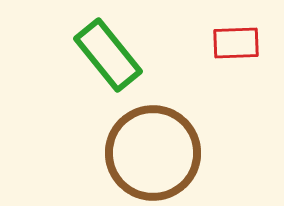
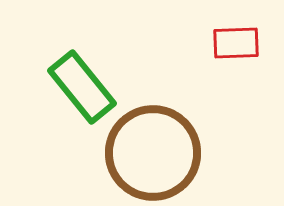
green rectangle: moved 26 px left, 32 px down
